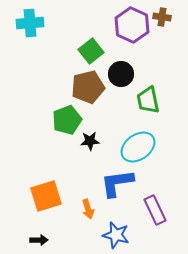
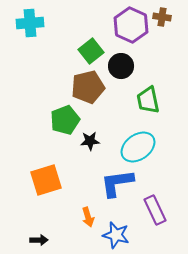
purple hexagon: moved 1 px left
black circle: moved 8 px up
green pentagon: moved 2 px left
orange square: moved 16 px up
orange arrow: moved 8 px down
